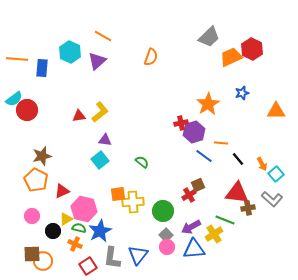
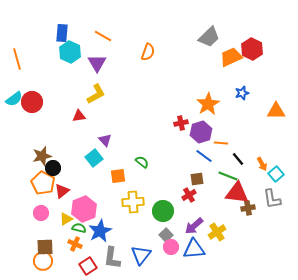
orange semicircle at (151, 57): moved 3 px left, 5 px up
orange line at (17, 59): rotated 70 degrees clockwise
purple triangle at (97, 61): moved 2 px down; rotated 18 degrees counterclockwise
blue rectangle at (42, 68): moved 20 px right, 35 px up
red circle at (27, 110): moved 5 px right, 8 px up
yellow L-shape at (100, 112): moved 4 px left, 18 px up; rotated 10 degrees clockwise
purple hexagon at (194, 132): moved 7 px right
purple triangle at (105, 140): rotated 40 degrees clockwise
cyan square at (100, 160): moved 6 px left, 2 px up
orange pentagon at (36, 180): moved 7 px right, 3 px down
brown square at (198, 185): moved 1 px left, 6 px up; rotated 16 degrees clockwise
red triangle at (62, 191): rotated 14 degrees counterclockwise
orange square at (118, 194): moved 18 px up
gray L-shape at (272, 199): rotated 40 degrees clockwise
pink hexagon at (84, 209): rotated 25 degrees clockwise
pink circle at (32, 216): moved 9 px right, 3 px up
green line at (225, 220): moved 3 px right, 44 px up
purple arrow at (191, 227): moved 3 px right, 1 px up; rotated 12 degrees counterclockwise
black circle at (53, 231): moved 63 px up
yellow cross at (214, 234): moved 3 px right, 2 px up
pink circle at (167, 247): moved 4 px right
brown square at (32, 254): moved 13 px right, 7 px up
blue triangle at (138, 255): moved 3 px right
